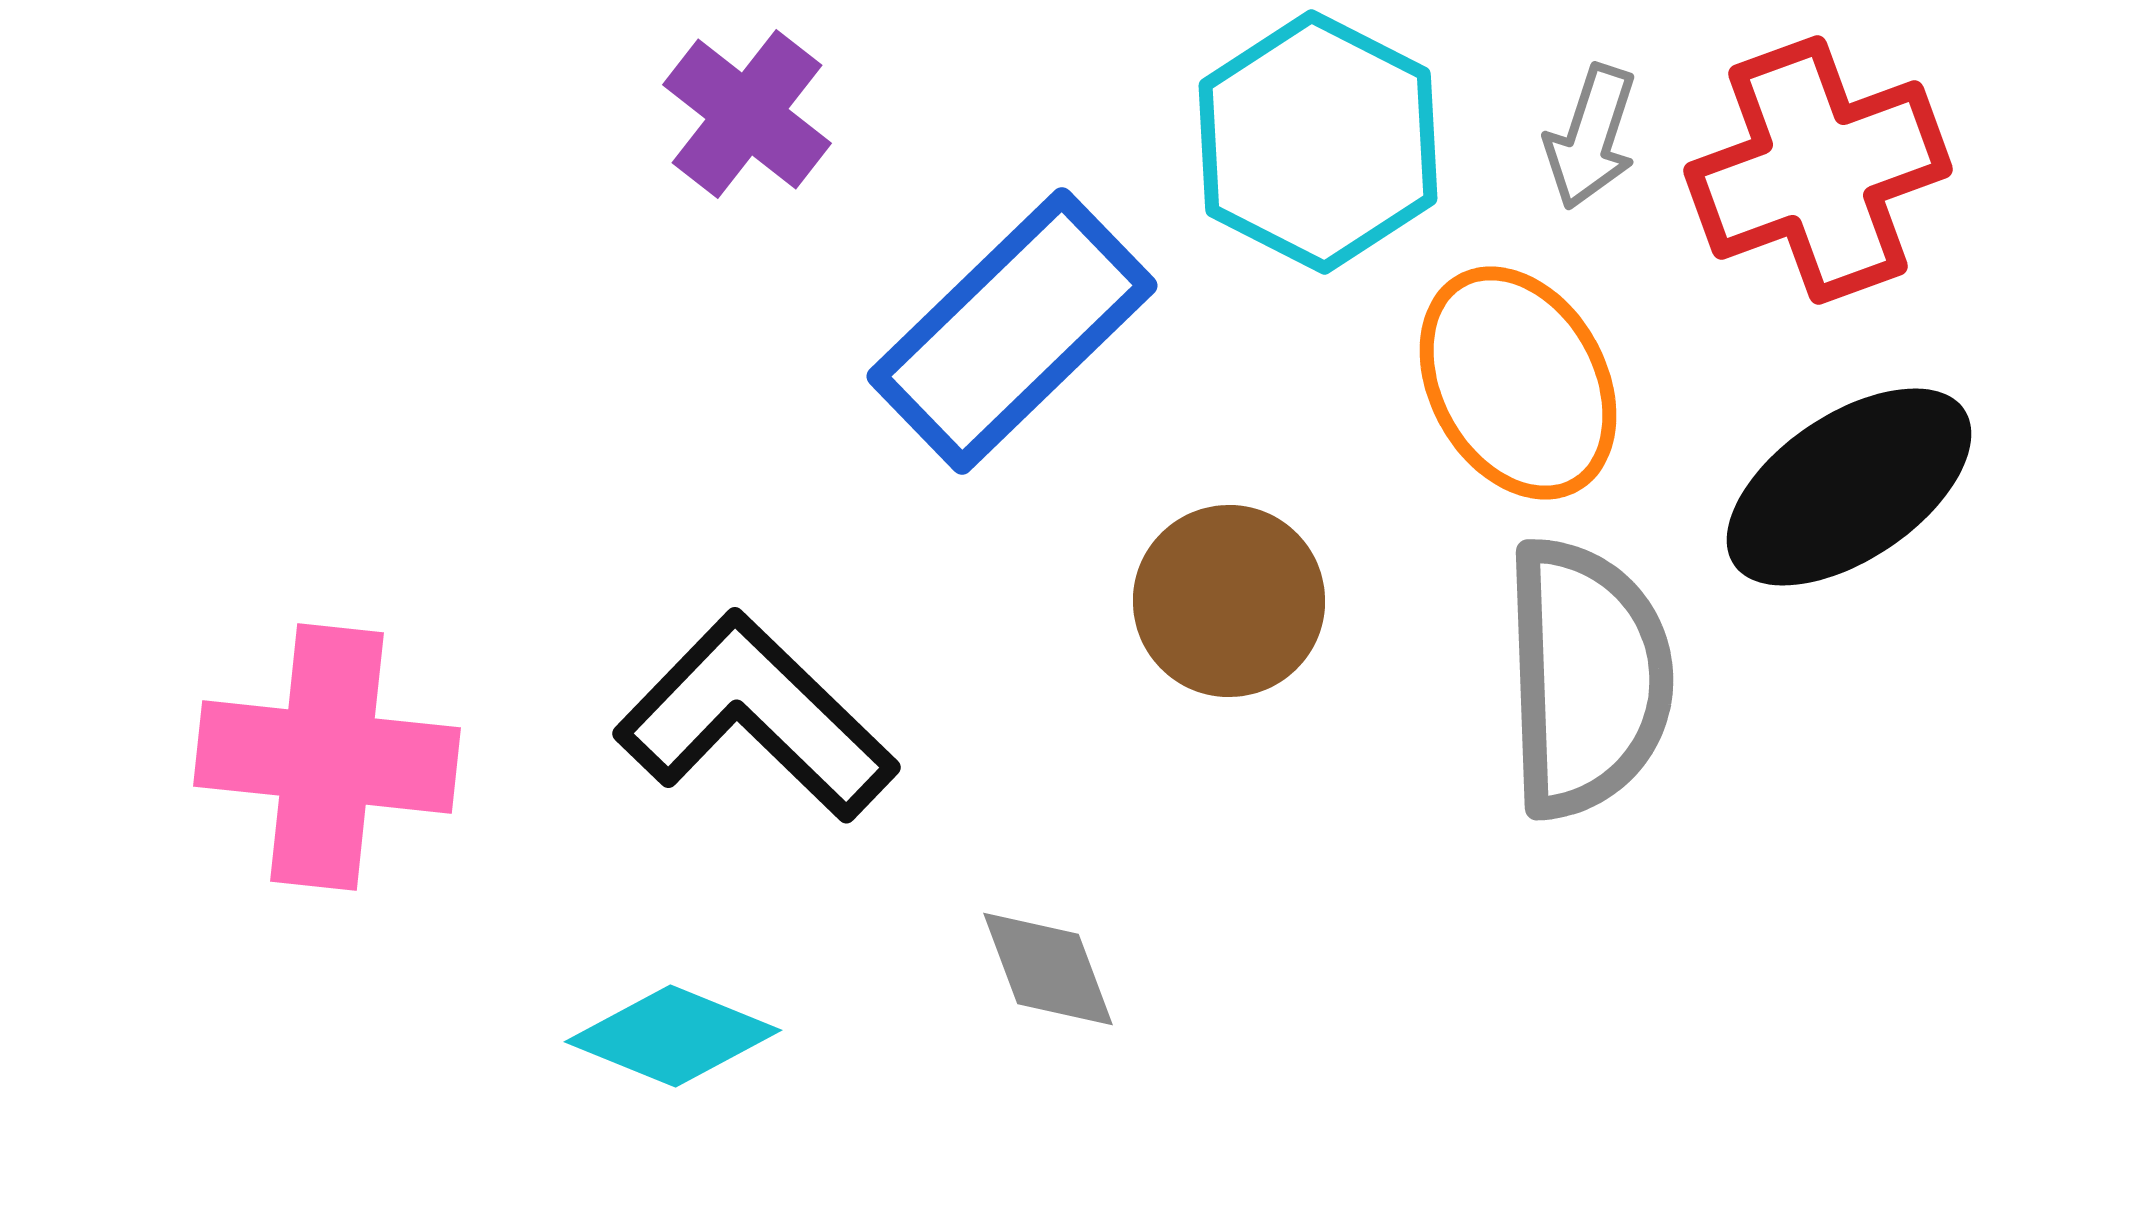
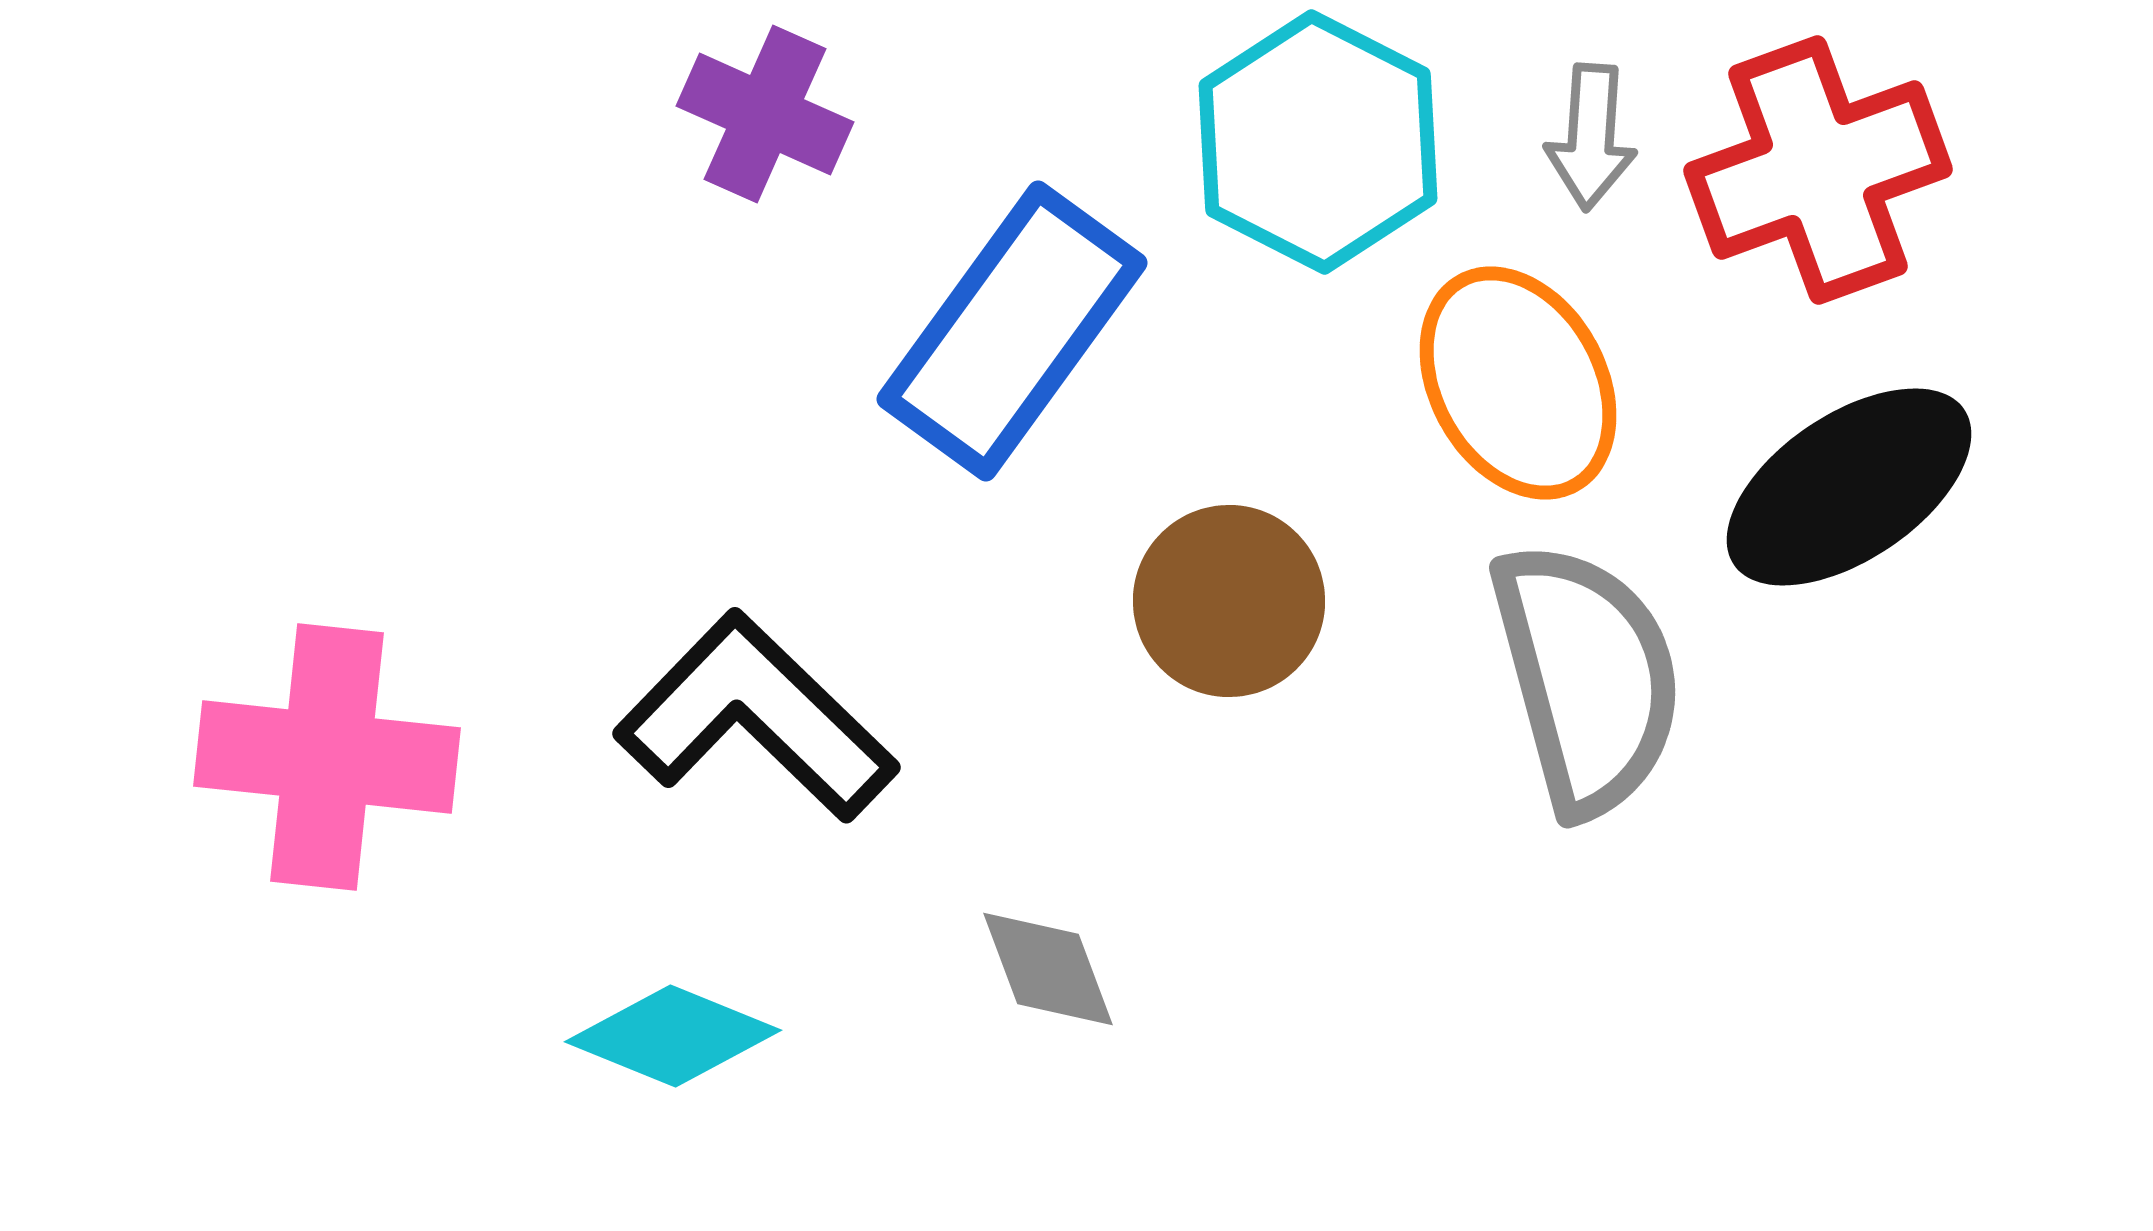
purple cross: moved 18 px right; rotated 14 degrees counterclockwise
gray arrow: rotated 14 degrees counterclockwise
blue rectangle: rotated 10 degrees counterclockwise
gray semicircle: rotated 13 degrees counterclockwise
